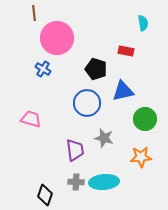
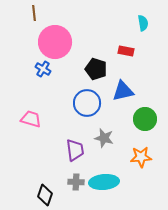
pink circle: moved 2 px left, 4 px down
